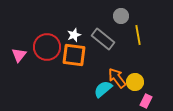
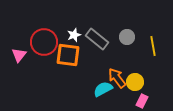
gray circle: moved 6 px right, 21 px down
yellow line: moved 15 px right, 11 px down
gray rectangle: moved 6 px left
red circle: moved 3 px left, 5 px up
orange square: moved 6 px left
cyan semicircle: rotated 12 degrees clockwise
pink rectangle: moved 4 px left
